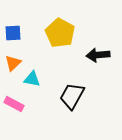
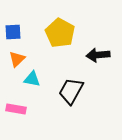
blue square: moved 1 px up
orange triangle: moved 4 px right, 4 px up
black trapezoid: moved 1 px left, 5 px up
pink rectangle: moved 2 px right, 5 px down; rotated 18 degrees counterclockwise
